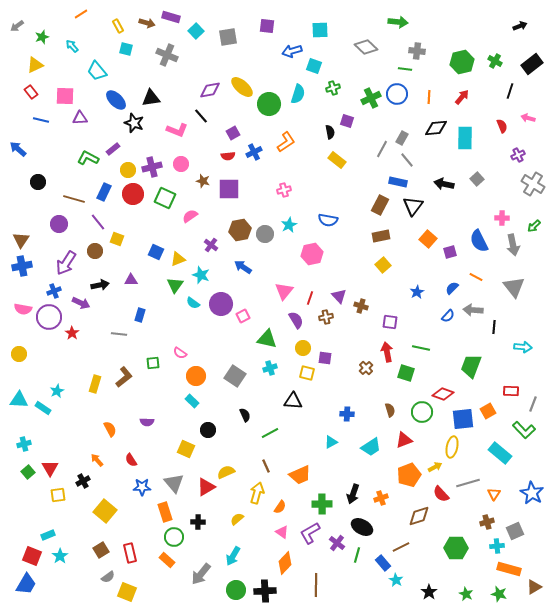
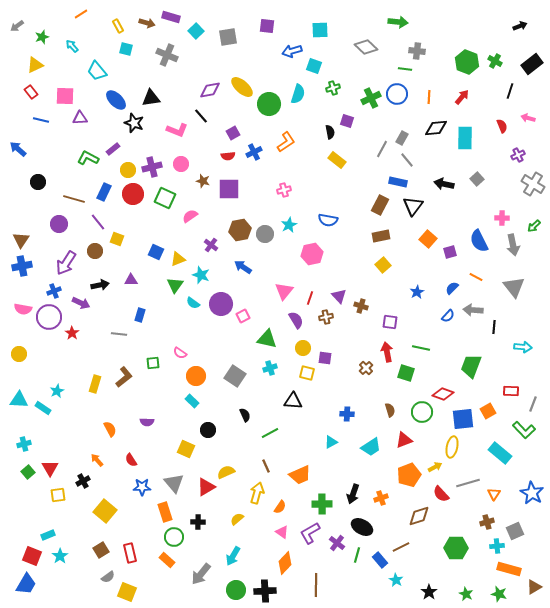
green hexagon at (462, 62): moved 5 px right; rotated 25 degrees counterclockwise
blue rectangle at (383, 563): moved 3 px left, 3 px up
